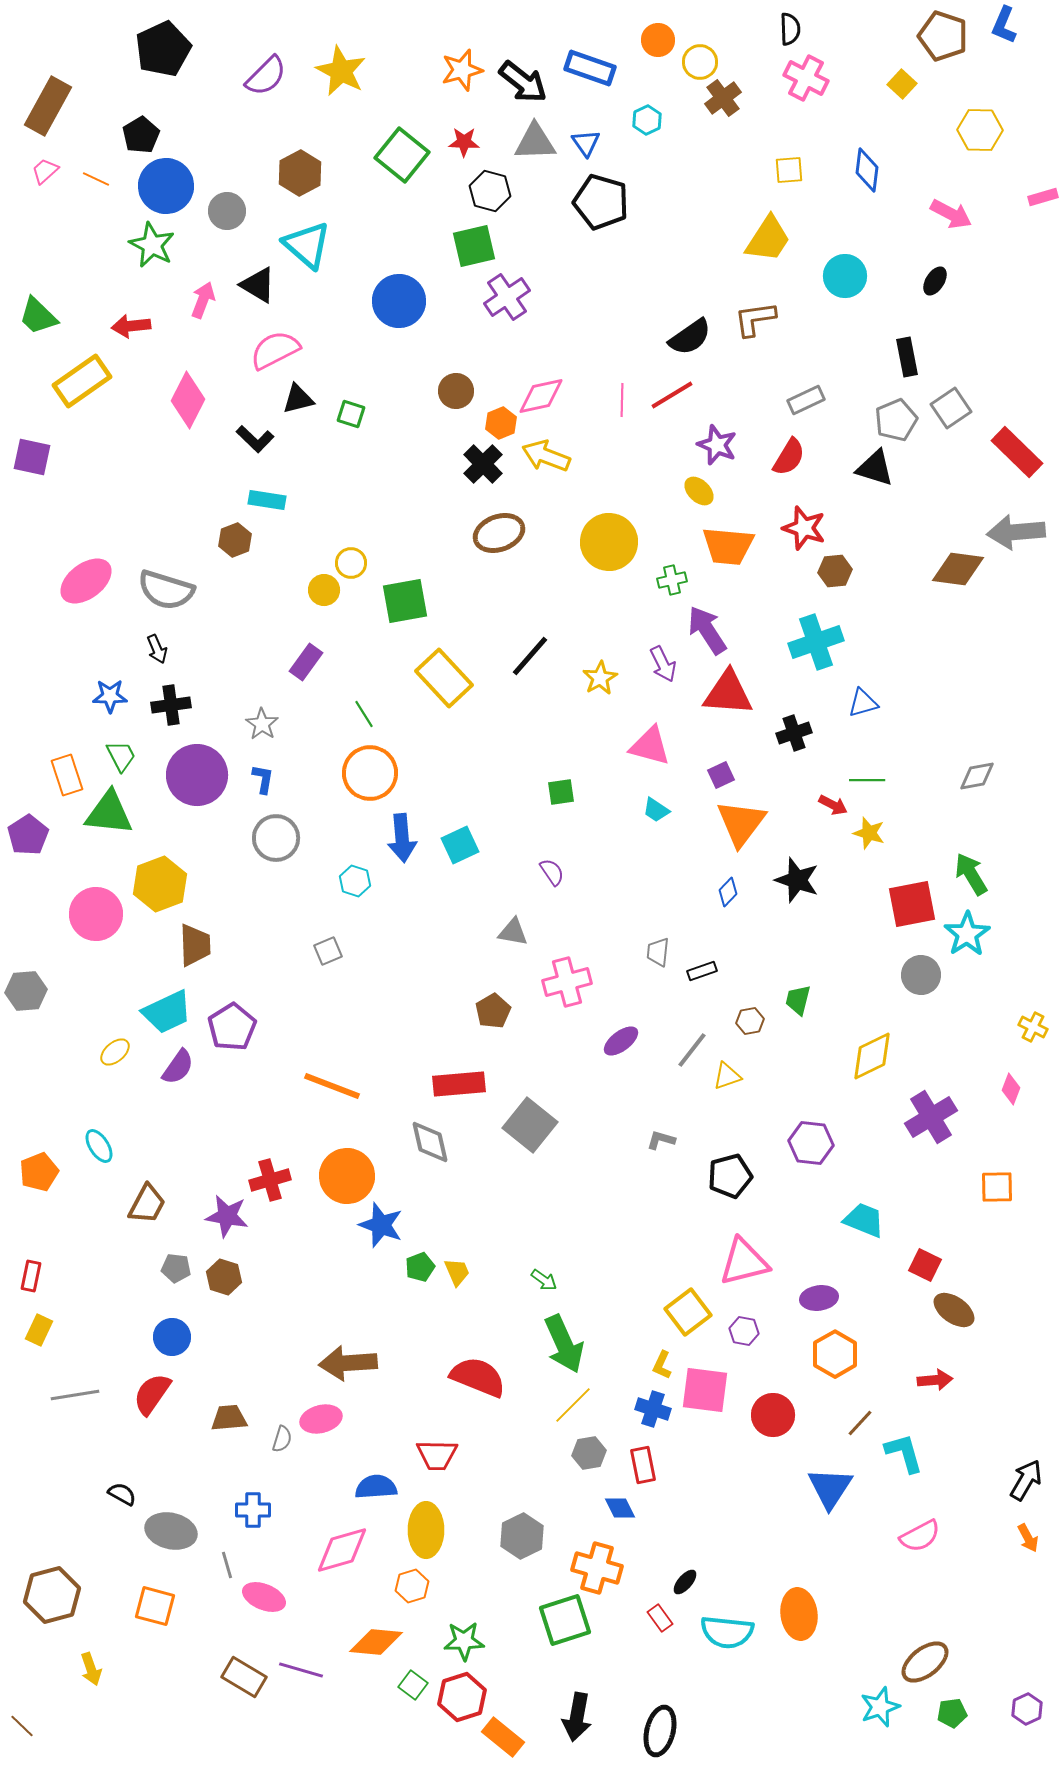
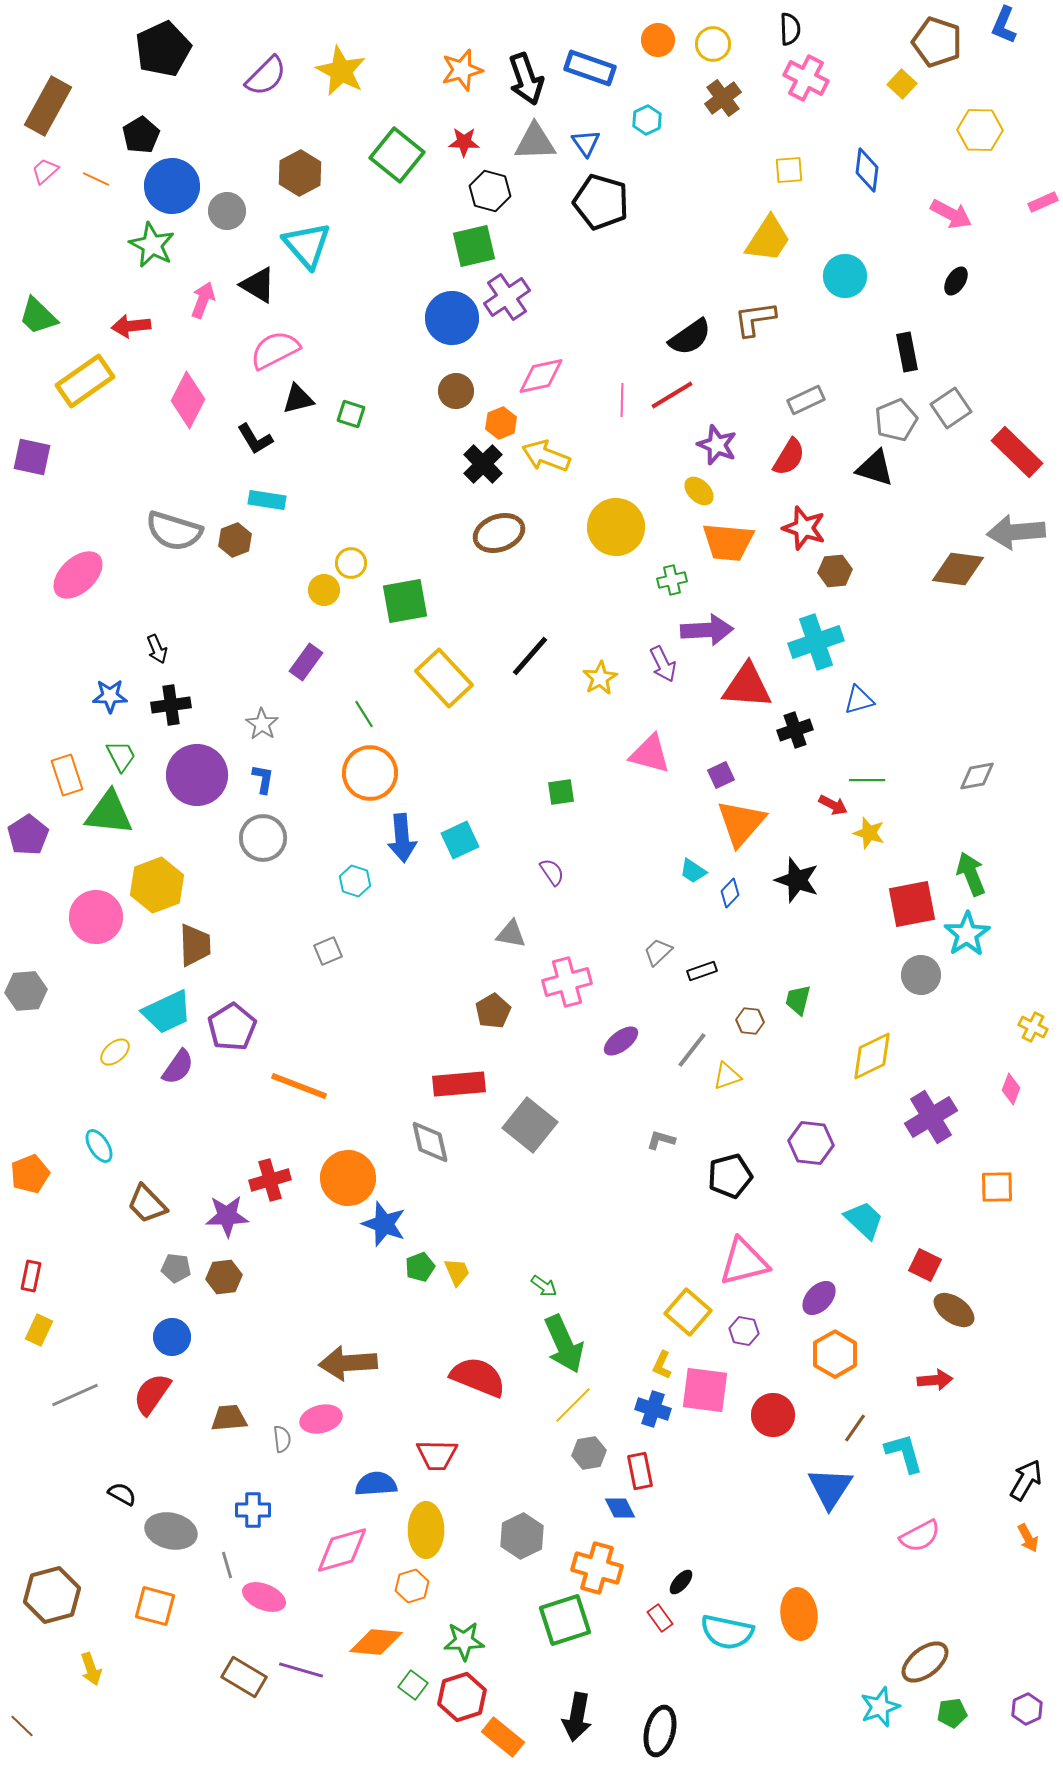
brown pentagon at (943, 36): moved 6 px left, 6 px down
yellow circle at (700, 62): moved 13 px right, 18 px up
black arrow at (523, 82): moved 3 px right, 3 px up; rotated 33 degrees clockwise
green square at (402, 155): moved 5 px left
blue circle at (166, 186): moved 6 px right
pink rectangle at (1043, 197): moved 5 px down; rotated 8 degrees counterclockwise
cyan triangle at (307, 245): rotated 8 degrees clockwise
black ellipse at (935, 281): moved 21 px right
blue circle at (399, 301): moved 53 px right, 17 px down
black rectangle at (907, 357): moved 5 px up
yellow rectangle at (82, 381): moved 3 px right
pink diamond at (541, 396): moved 20 px up
black L-shape at (255, 439): rotated 15 degrees clockwise
yellow circle at (609, 542): moved 7 px right, 15 px up
orange trapezoid at (728, 546): moved 4 px up
pink ellipse at (86, 581): moved 8 px left, 6 px up; rotated 6 degrees counterclockwise
gray semicircle at (166, 590): moved 8 px right, 59 px up
purple arrow at (707, 630): rotated 120 degrees clockwise
red triangle at (728, 693): moved 19 px right, 7 px up
blue triangle at (863, 703): moved 4 px left, 3 px up
black cross at (794, 733): moved 1 px right, 3 px up
pink triangle at (650, 746): moved 8 px down
cyan trapezoid at (656, 810): moved 37 px right, 61 px down
orange triangle at (741, 823): rotated 4 degrees clockwise
gray circle at (276, 838): moved 13 px left
cyan square at (460, 845): moved 5 px up
green arrow at (971, 874): rotated 9 degrees clockwise
yellow hexagon at (160, 884): moved 3 px left, 1 px down
blue diamond at (728, 892): moved 2 px right, 1 px down
pink circle at (96, 914): moved 3 px down
gray triangle at (513, 932): moved 2 px left, 2 px down
gray trapezoid at (658, 952): rotated 40 degrees clockwise
brown hexagon at (750, 1021): rotated 16 degrees clockwise
orange line at (332, 1086): moved 33 px left
orange pentagon at (39, 1172): moved 9 px left, 2 px down
orange circle at (347, 1176): moved 1 px right, 2 px down
brown trapezoid at (147, 1204): rotated 108 degrees clockwise
purple star at (227, 1216): rotated 12 degrees counterclockwise
cyan trapezoid at (864, 1220): rotated 21 degrees clockwise
blue star at (381, 1225): moved 3 px right, 1 px up
brown hexagon at (224, 1277): rotated 24 degrees counterclockwise
green arrow at (544, 1280): moved 6 px down
purple ellipse at (819, 1298): rotated 39 degrees counterclockwise
yellow square at (688, 1312): rotated 12 degrees counterclockwise
gray line at (75, 1395): rotated 15 degrees counterclockwise
brown line at (860, 1423): moved 5 px left, 5 px down; rotated 8 degrees counterclockwise
gray semicircle at (282, 1439): rotated 24 degrees counterclockwise
red rectangle at (643, 1465): moved 3 px left, 6 px down
blue semicircle at (376, 1487): moved 3 px up
black ellipse at (685, 1582): moved 4 px left
cyan semicircle at (727, 1632): rotated 6 degrees clockwise
